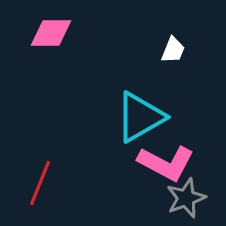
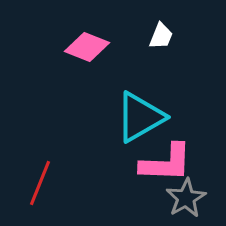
pink diamond: moved 36 px right, 14 px down; rotated 21 degrees clockwise
white trapezoid: moved 12 px left, 14 px up
pink L-shape: rotated 26 degrees counterclockwise
gray star: rotated 9 degrees counterclockwise
